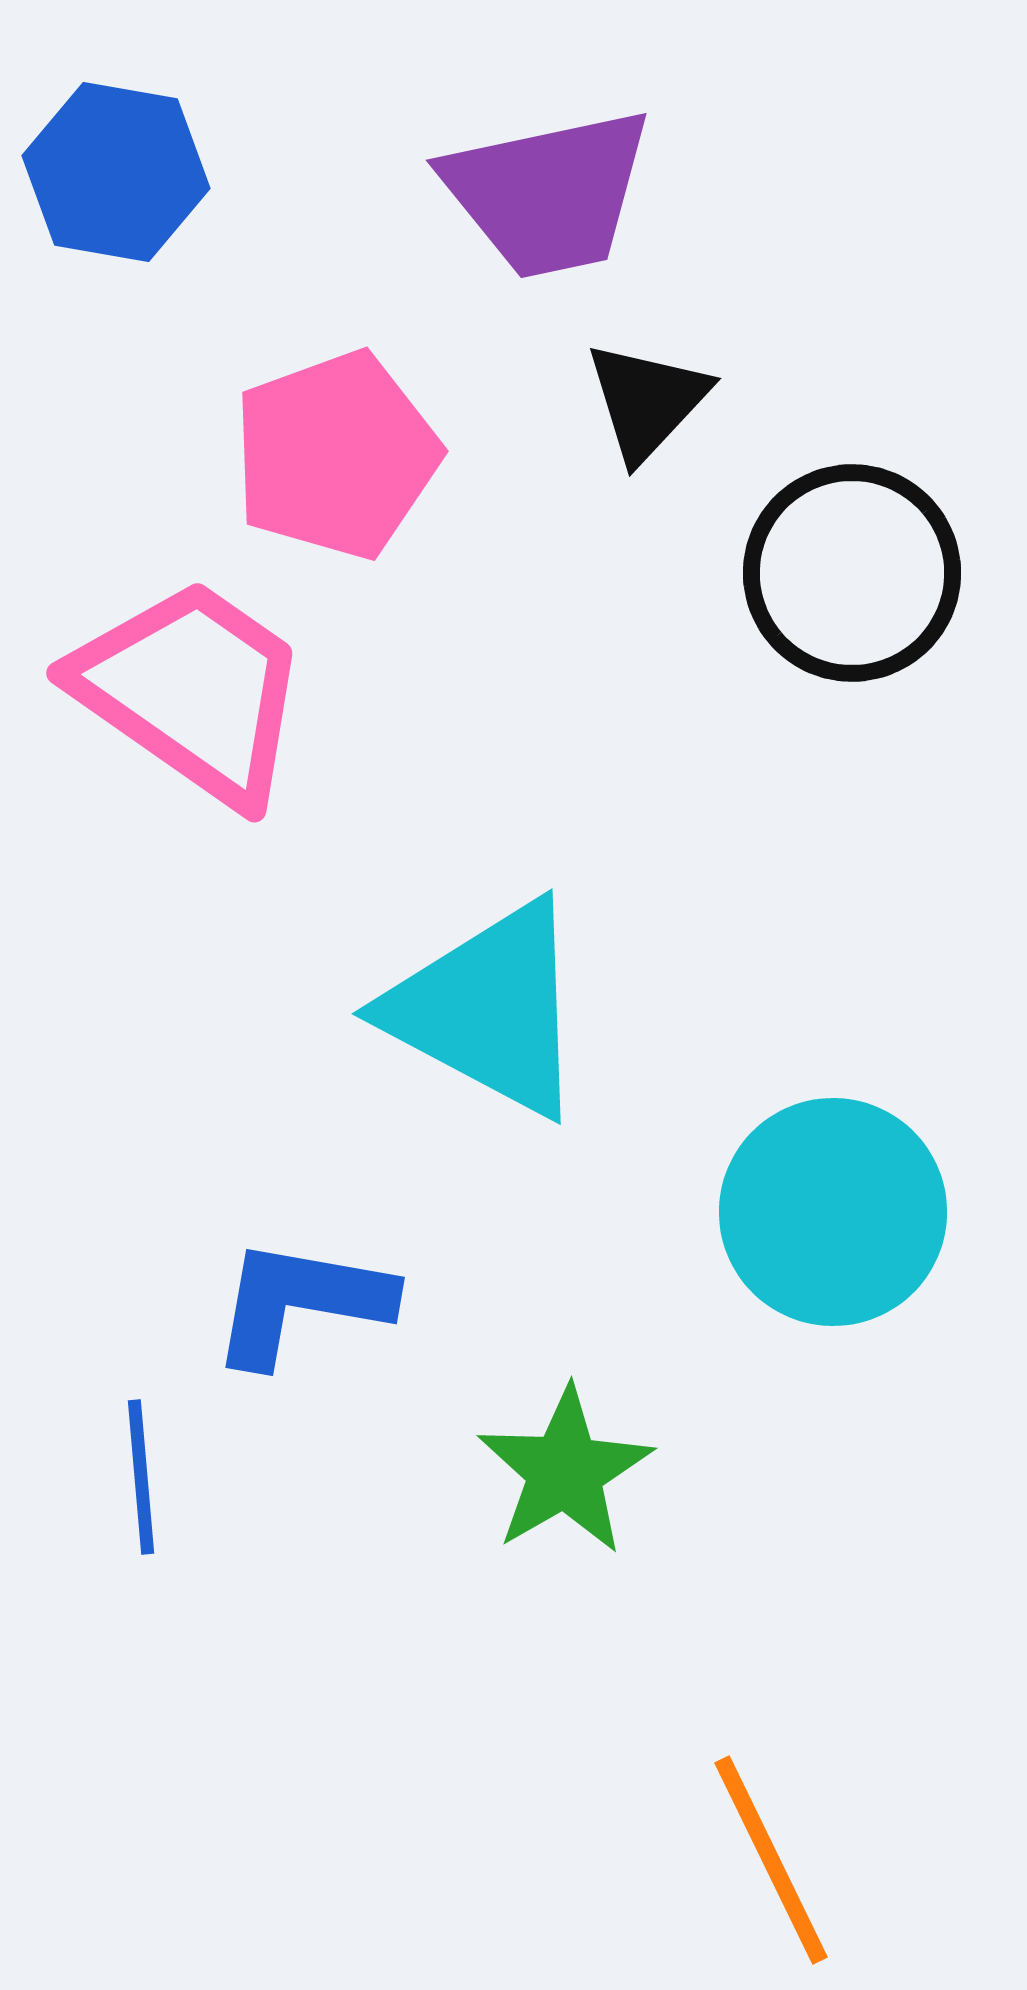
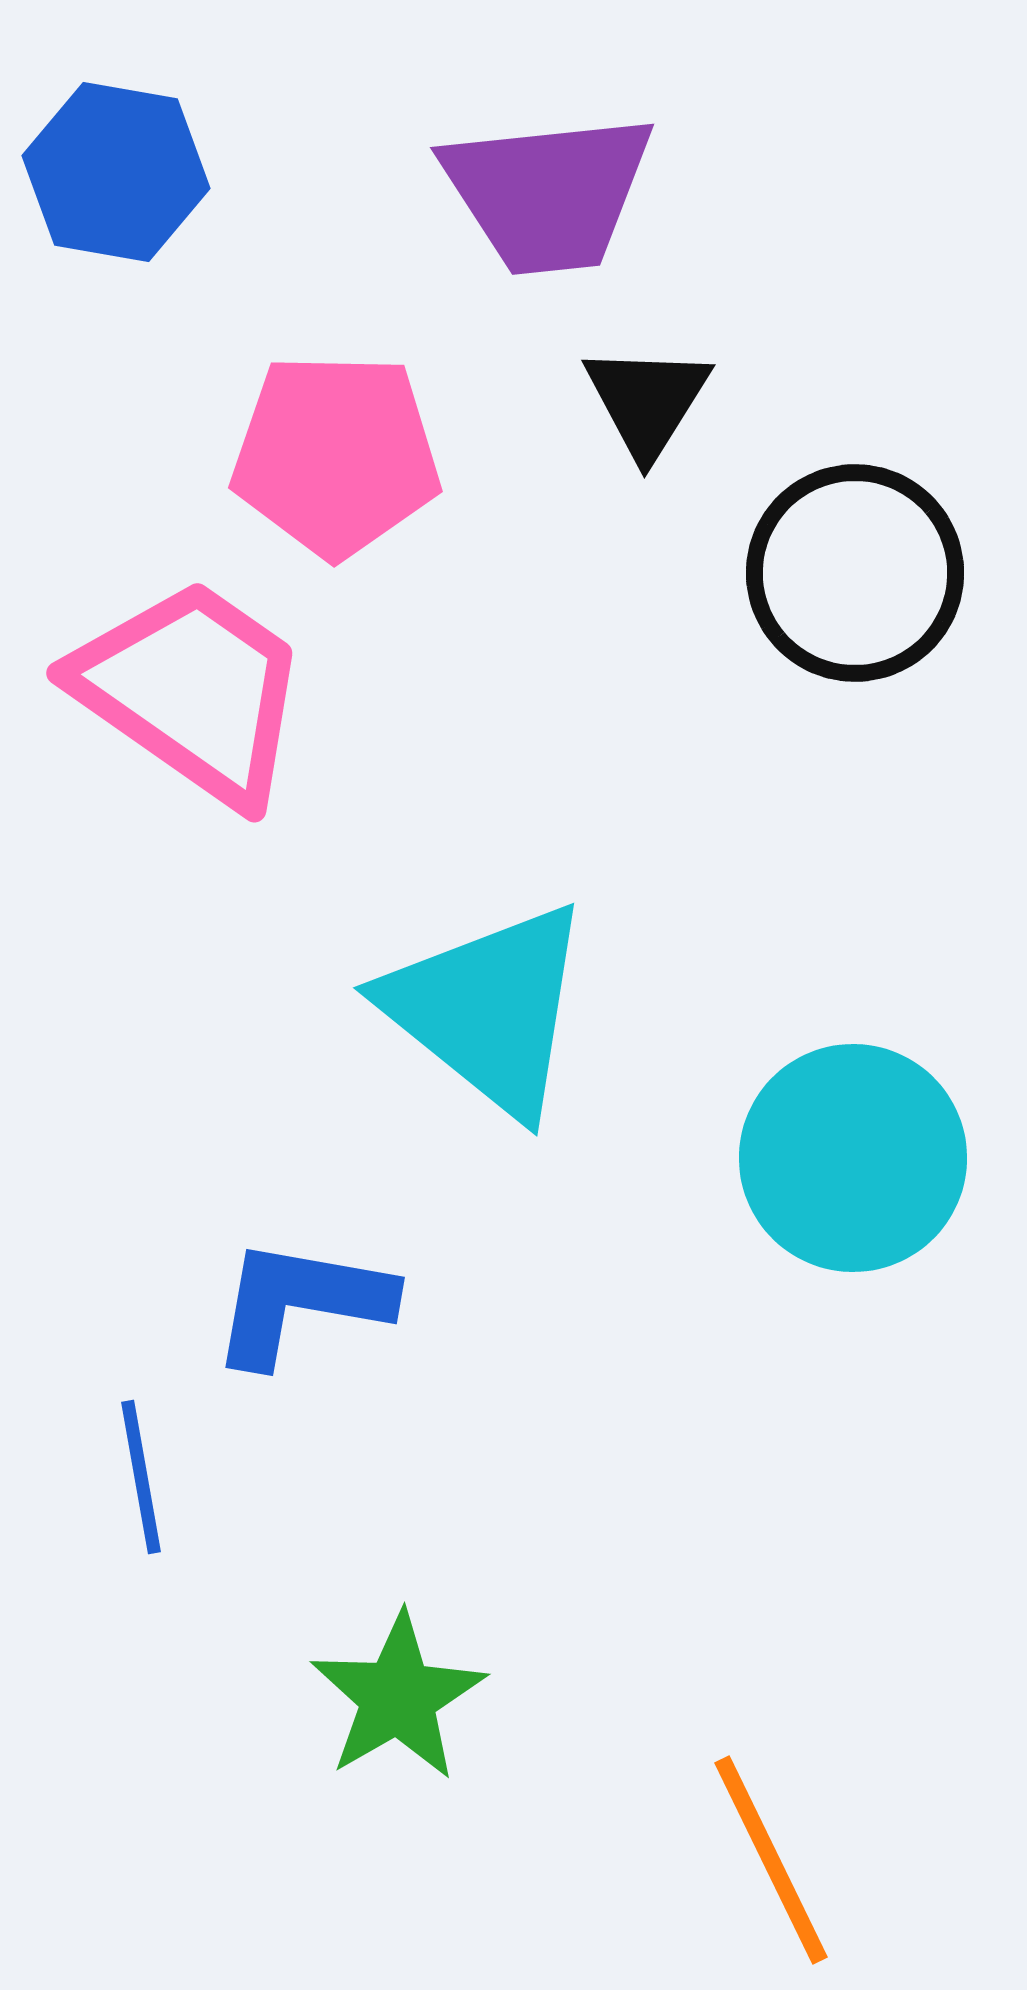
purple trapezoid: rotated 6 degrees clockwise
black triangle: rotated 11 degrees counterclockwise
pink pentagon: rotated 21 degrees clockwise
black circle: moved 3 px right
cyan triangle: rotated 11 degrees clockwise
cyan circle: moved 20 px right, 54 px up
green star: moved 167 px left, 226 px down
blue line: rotated 5 degrees counterclockwise
